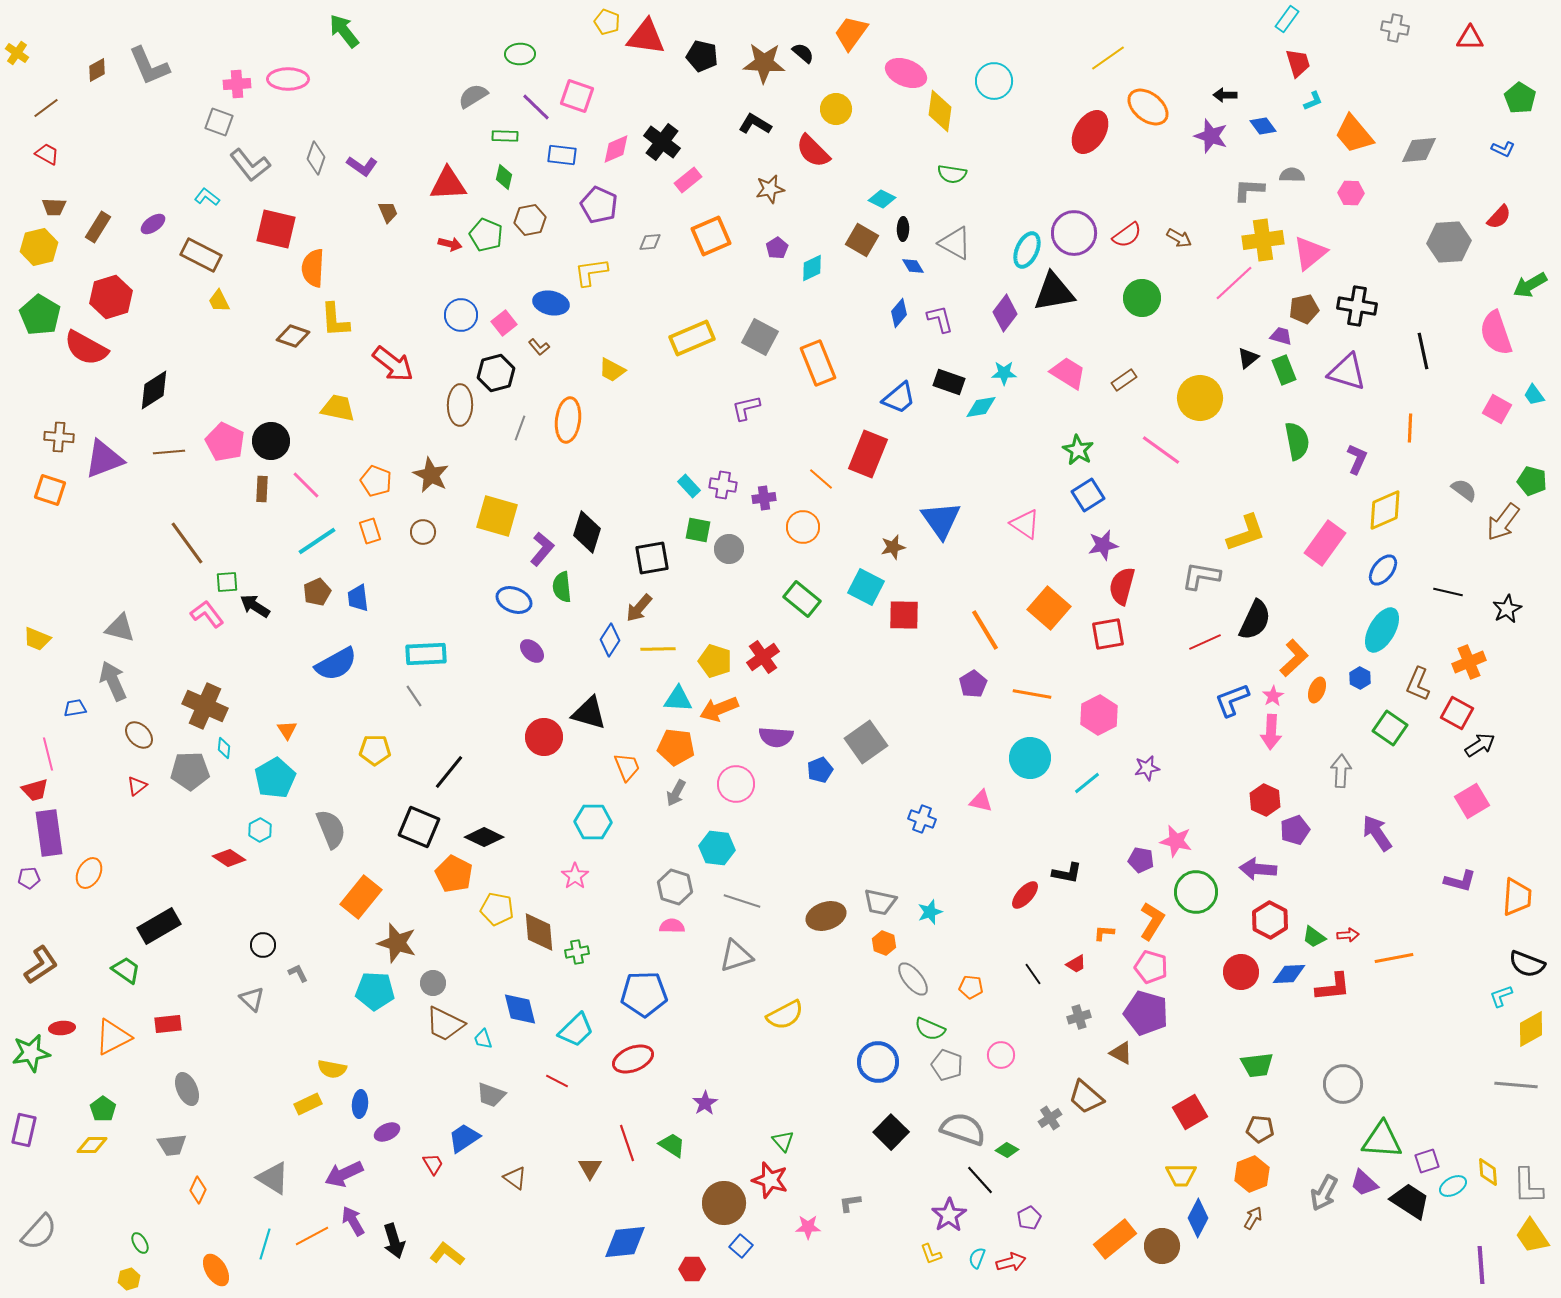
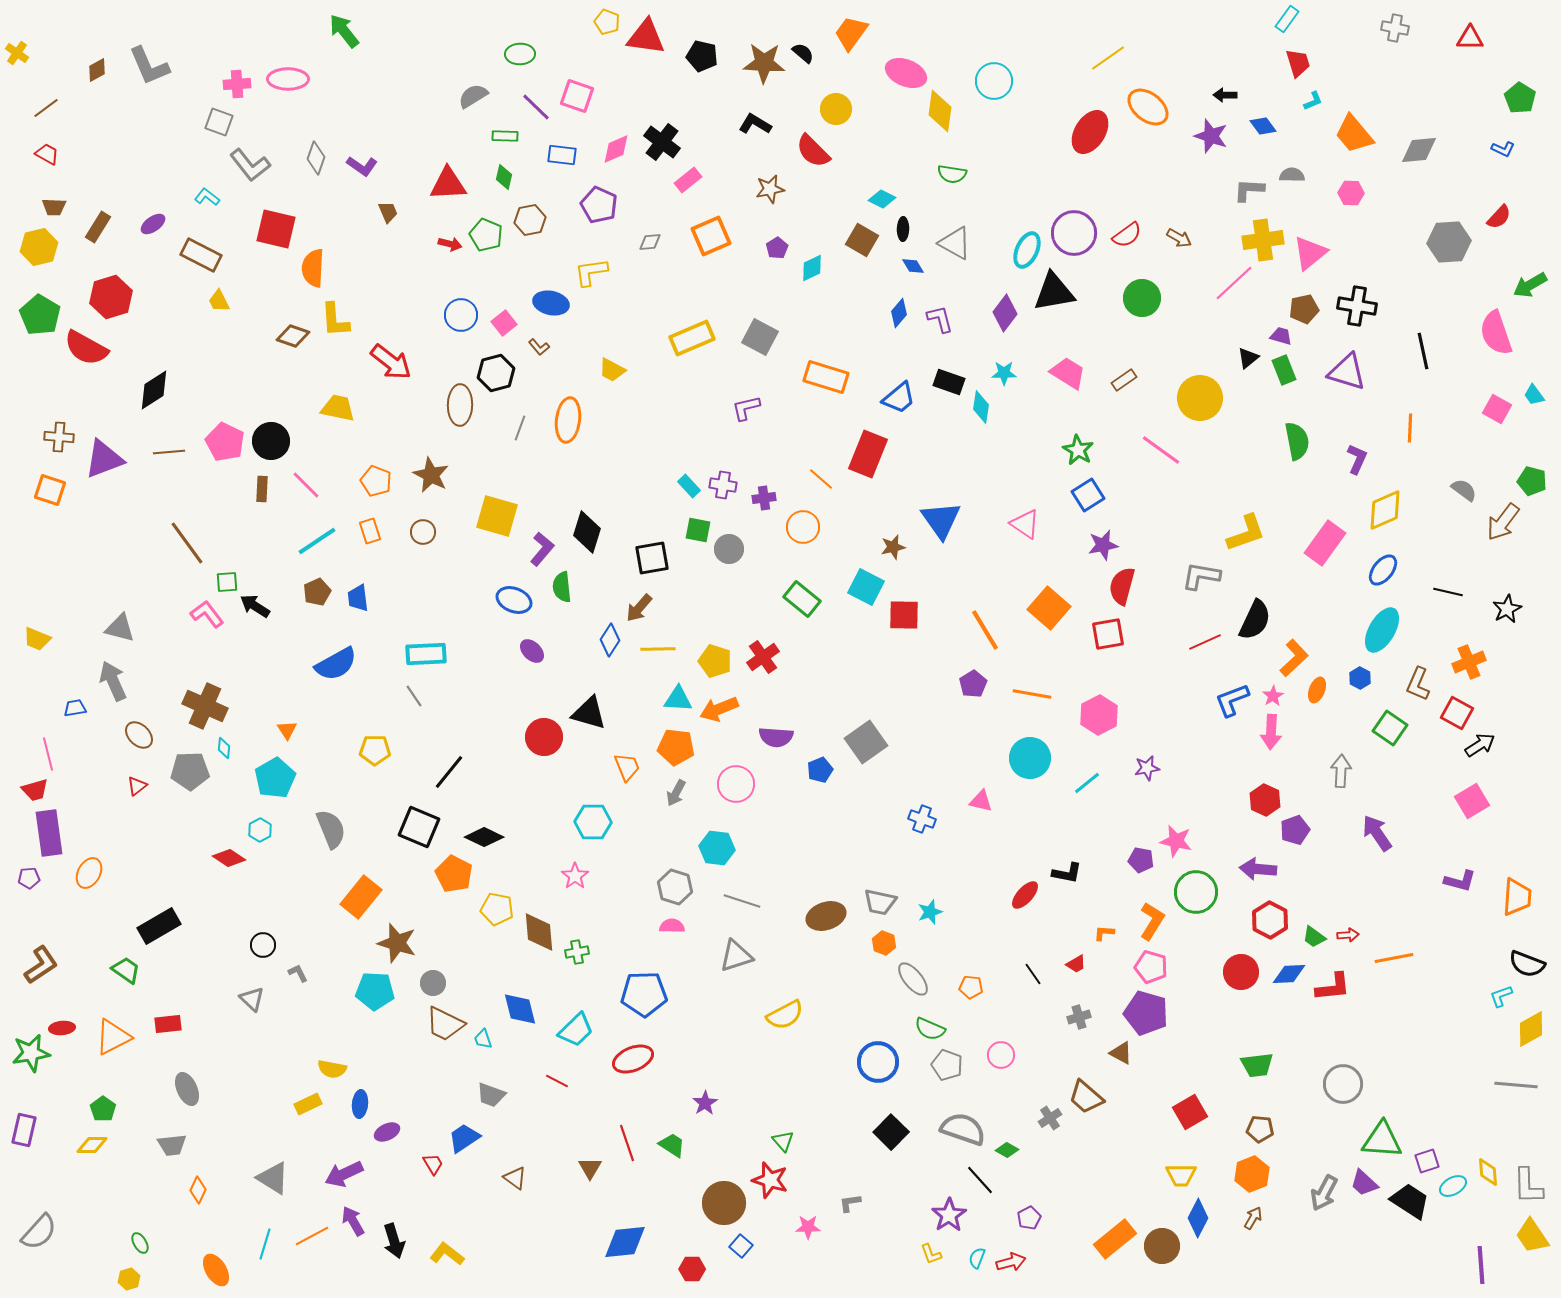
orange rectangle at (818, 363): moved 8 px right, 14 px down; rotated 51 degrees counterclockwise
red arrow at (393, 364): moved 2 px left, 2 px up
cyan diamond at (981, 407): rotated 72 degrees counterclockwise
